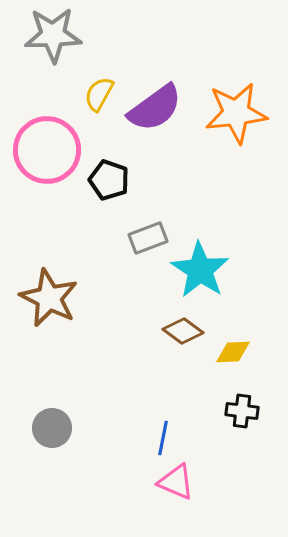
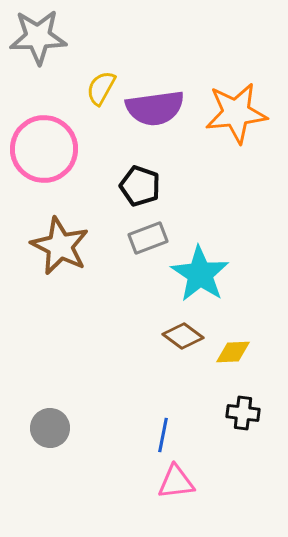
gray star: moved 15 px left, 2 px down
yellow semicircle: moved 2 px right, 6 px up
purple semicircle: rotated 28 degrees clockwise
pink circle: moved 3 px left, 1 px up
black pentagon: moved 31 px right, 6 px down
cyan star: moved 4 px down
brown star: moved 11 px right, 52 px up
brown diamond: moved 5 px down
black cross: moved 1 px right, 2 px down
gray circle: moved 2 px left
blue line: moved 3 px up
pink triangle: rotated 30 degrees counterclockwise
